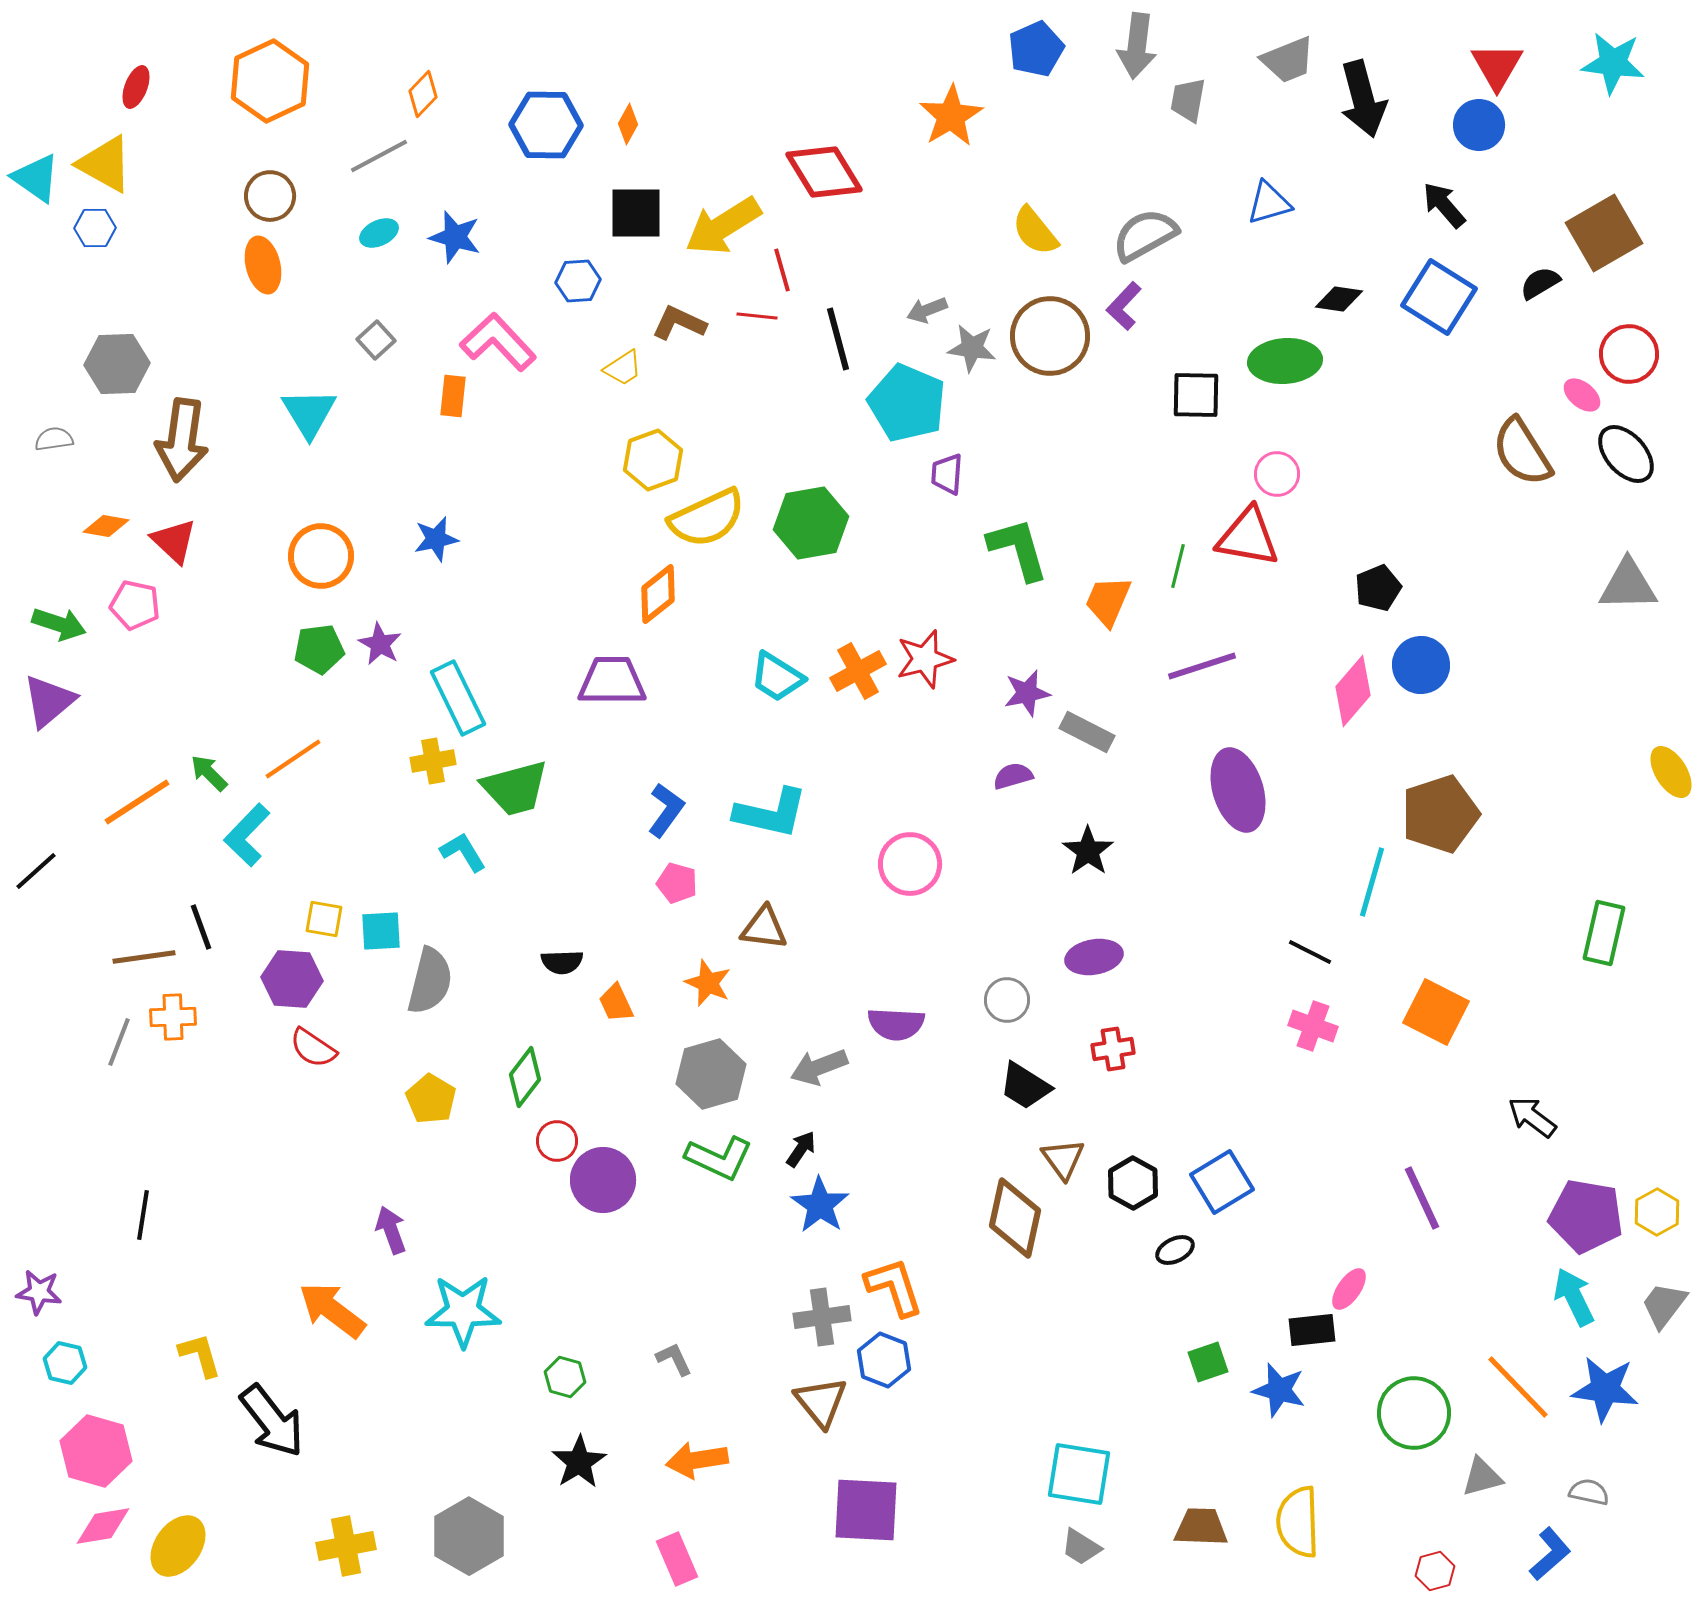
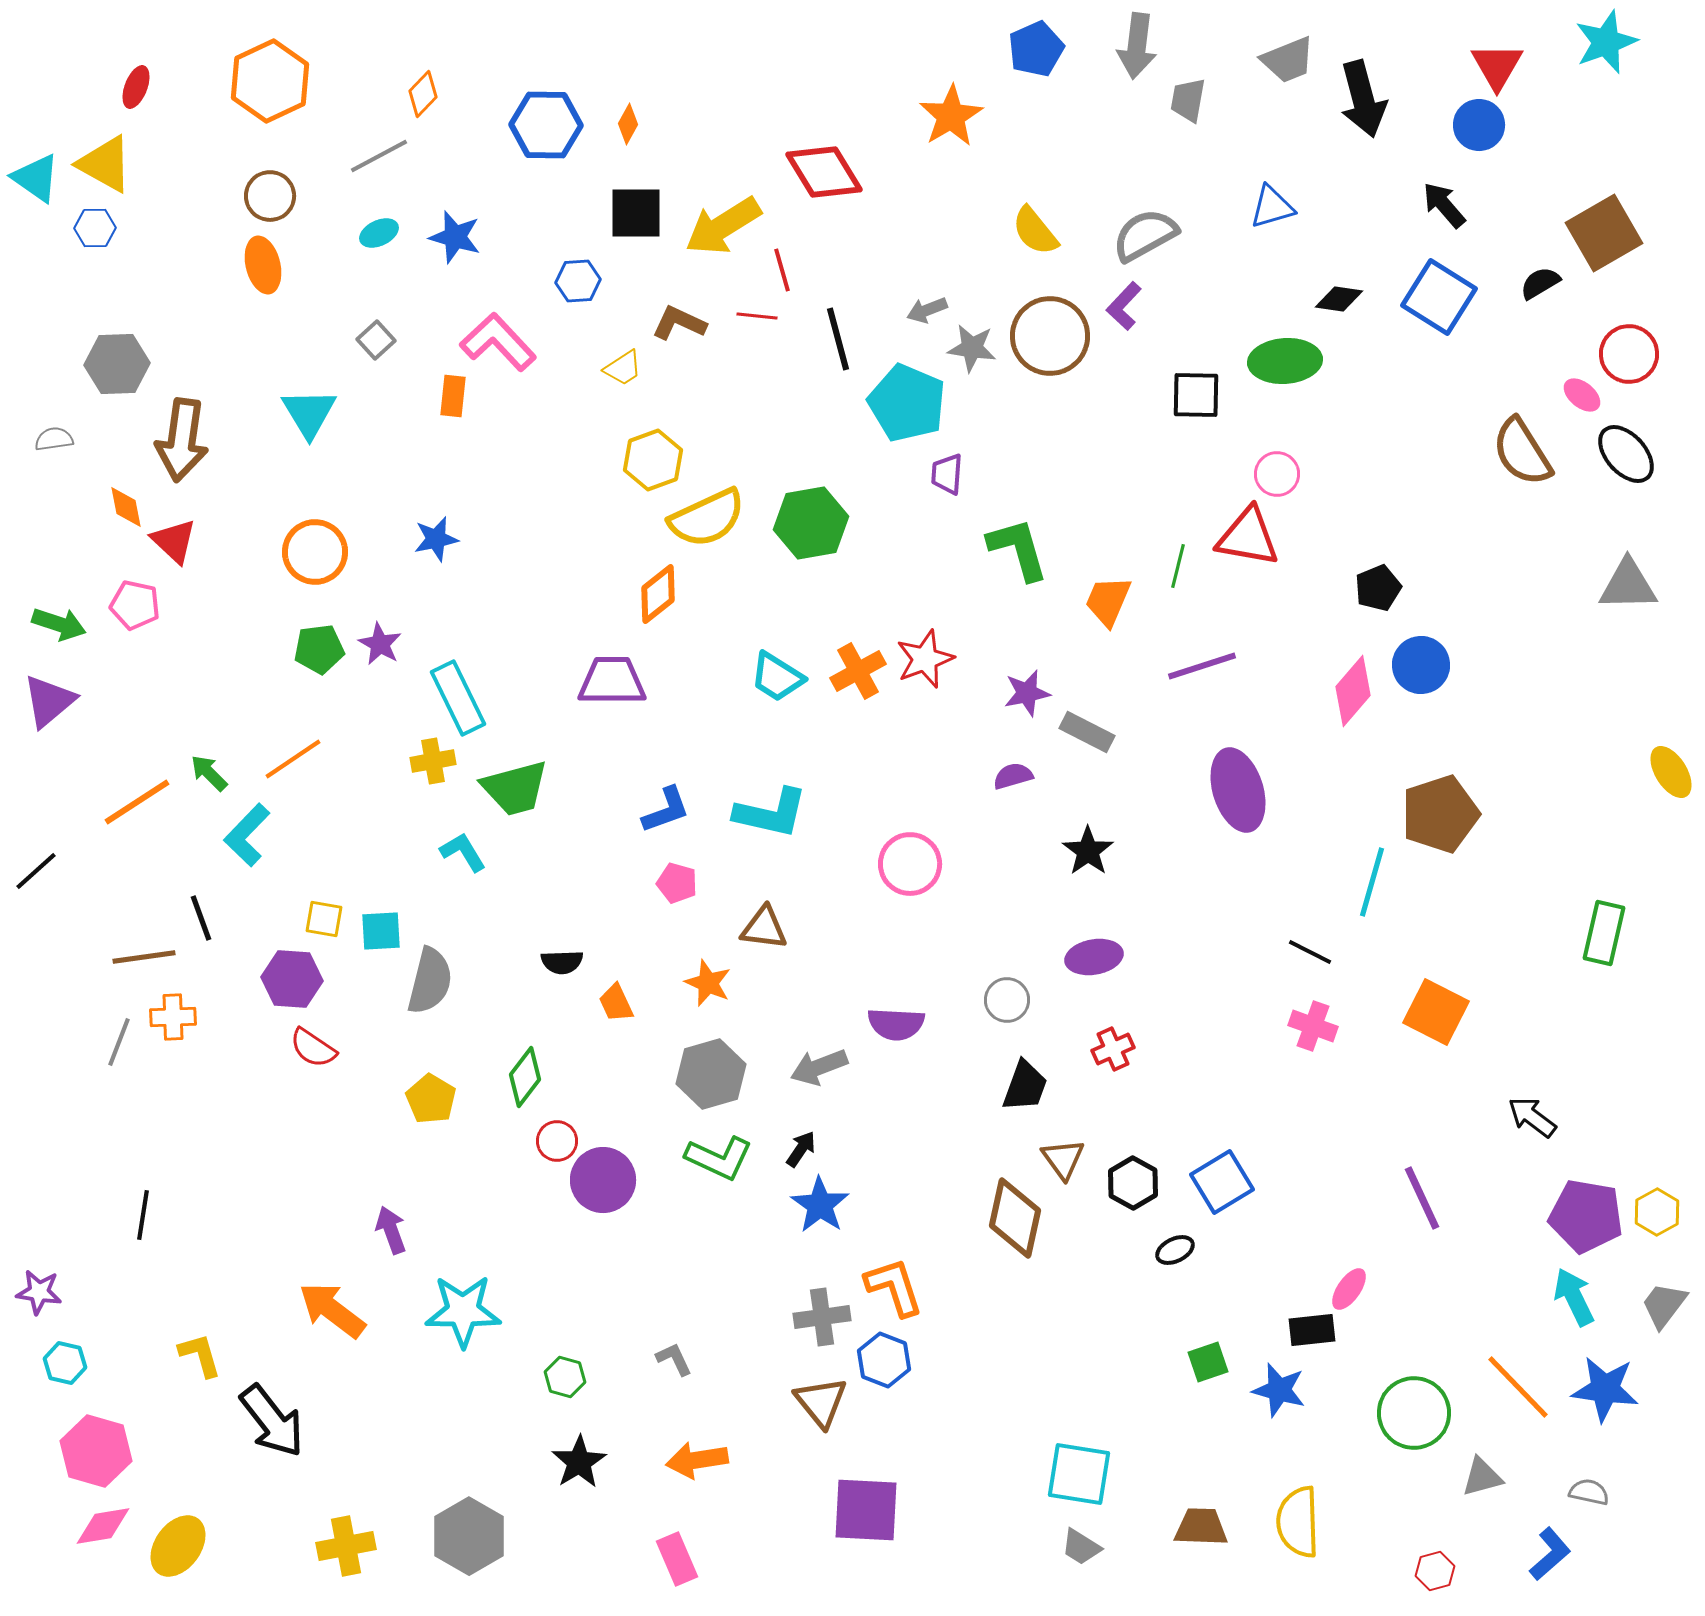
cyan star at (1613, 63): moved 7 px left, 21 px up; rotated 28 degrees counterclockwise
blue triangle at (1269, 203): moved 3 px right, 4 px down
orange diamond at (106, 526): moved 20 px right, 19 px up; rotated 69 degrees clockwise
orange circle at (321, 556): moved 6 px left, 4 px up
red star at (925, 659): rotated 6 degrees counterclockwise
blue L-shape at (666, 810): rotated 34 degrees clockwise
black line at (201, 927): moved 9 px up
red cross at (1113, 1049): rotated 15 degrees counterclockwise
black trapezoid at (1025, 1086): rotated 102 degrees counterclockwise
